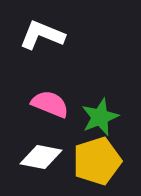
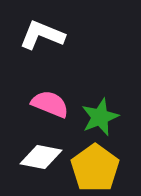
yellow pentagon: moved 2 px left, 7 px down; rotated 18 degrees counterclockwise
